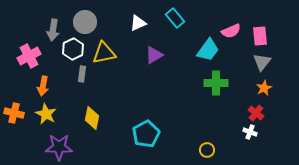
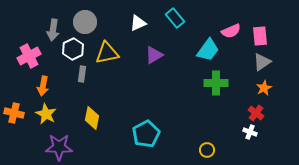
yellow triangle: moved 3 px right
gray triangle: rotated 18 degrees clockwise
